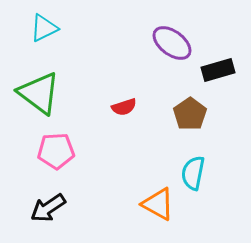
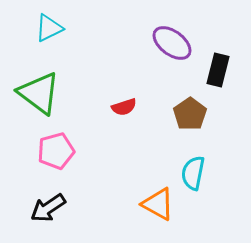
cyan triangle: moved 5 px right
black rectangle: rotated 60 degrees counterclockwise
pink pentagon: rotated 12 degrees counterclockwise
